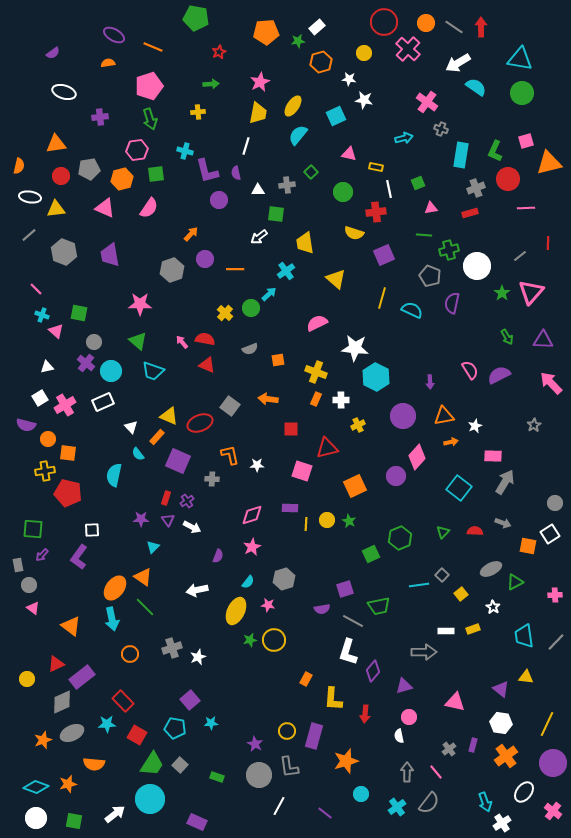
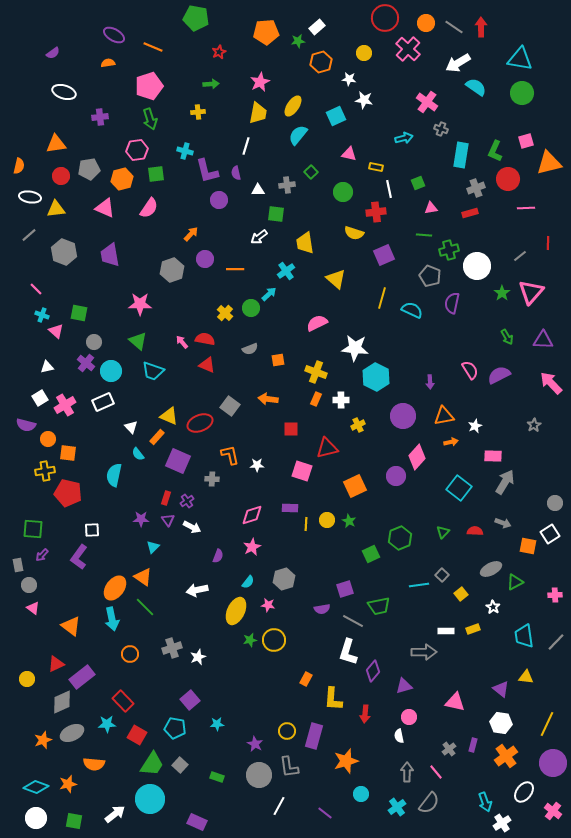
red circle at (384, 22): moved 1 px right, 4 px up
cyan star at (211, 723): moved 6 px right, 1 px down
